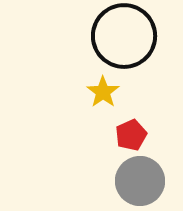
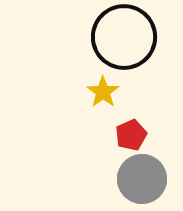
black circle: moved 1 px down
gray circle: moved 2 px right, 2 px up
